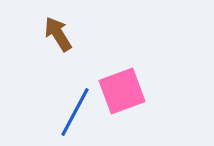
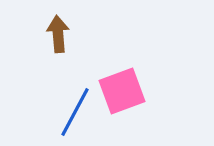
brown arrow: rotated 27 degrees clockwise
